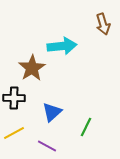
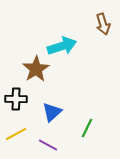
cyan arrow: rotated 12 degrees counterclockwise
brown star: moved 4 px right, 1 px down
black cross: moved 2 px right, 1 px down
green line: moved 1 px right, 1 px down
yellow line: moved 2 px right, 1 px down
purple line: moved 1 px right, 1 px up
